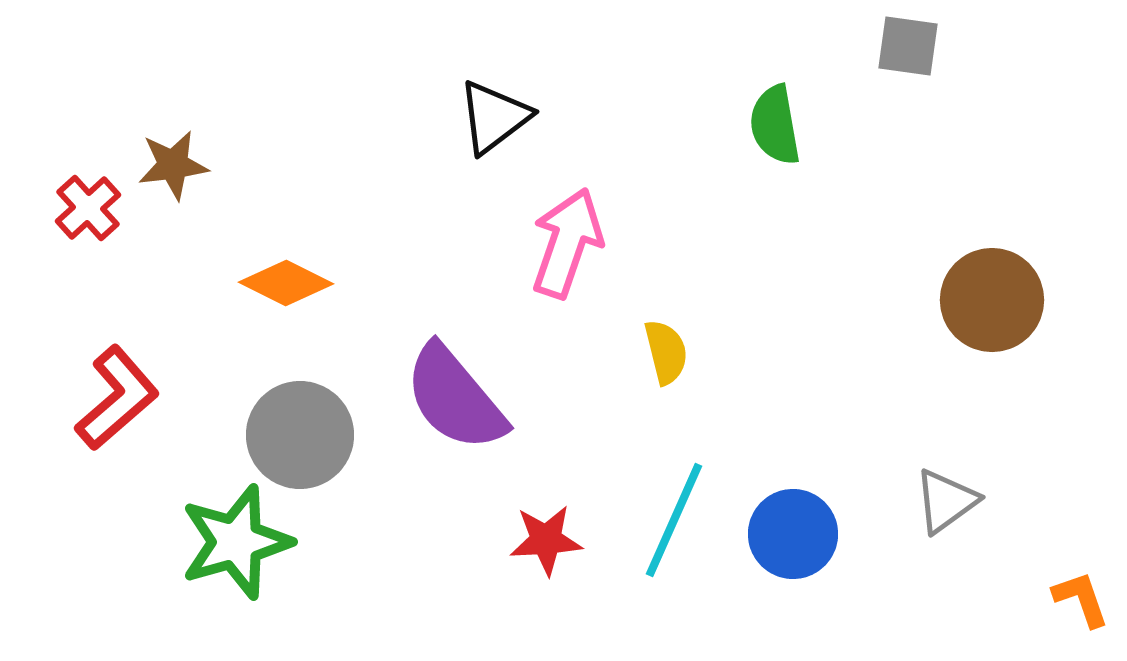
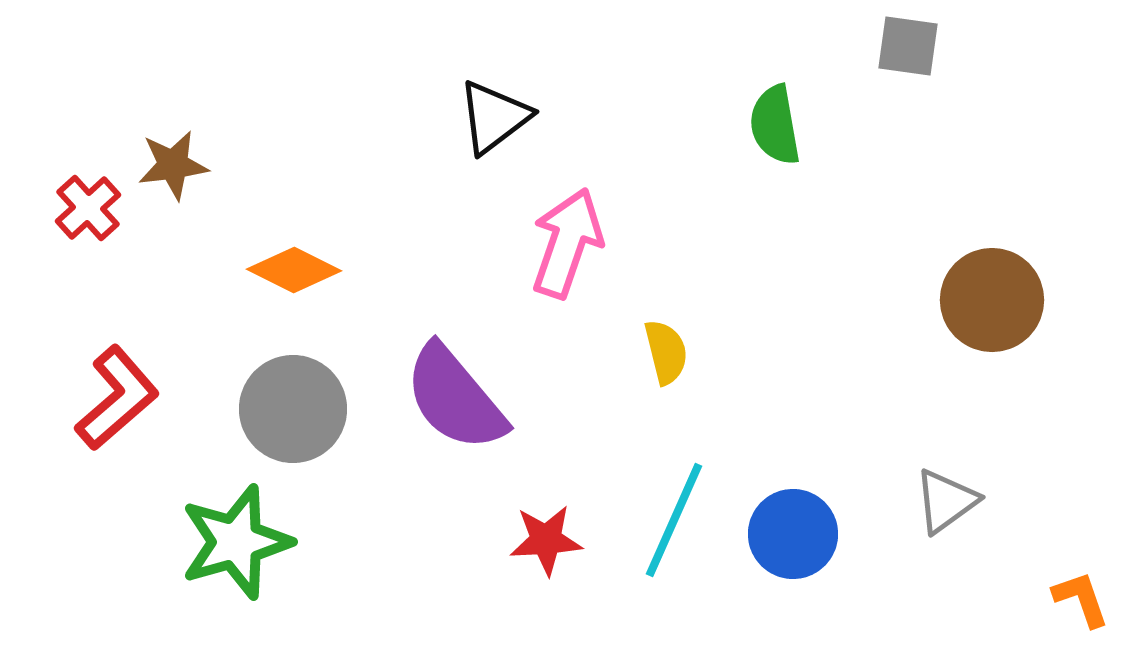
orange diamond: moved 8 px right, 13 px up
gray circle: moved 7 px left, 26 px up
